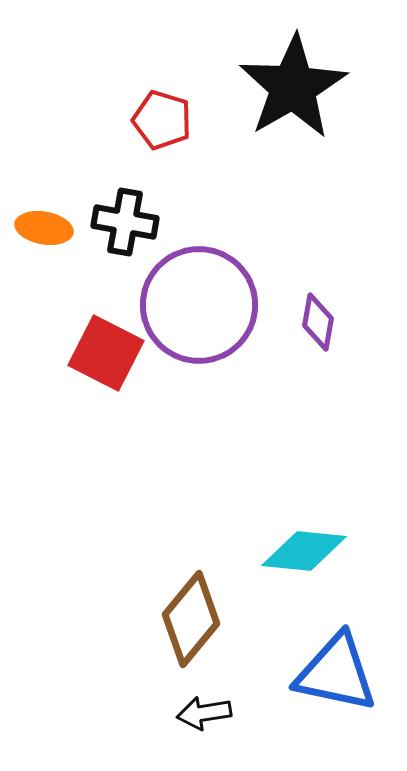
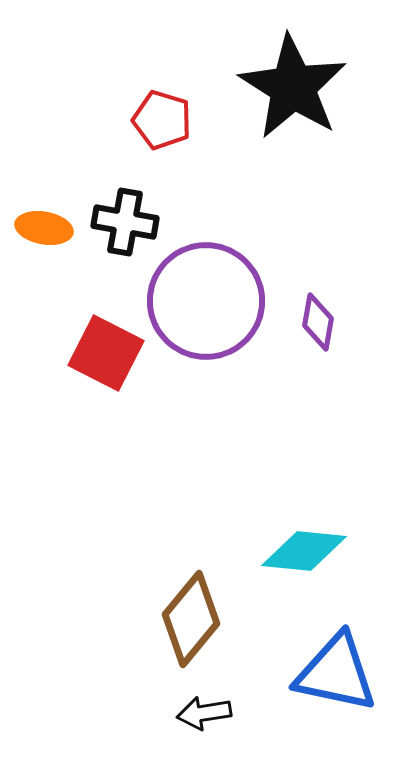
black star: rotated 10 degrees counterclockwise
purple circle: moved 7 px right, 4 px up
